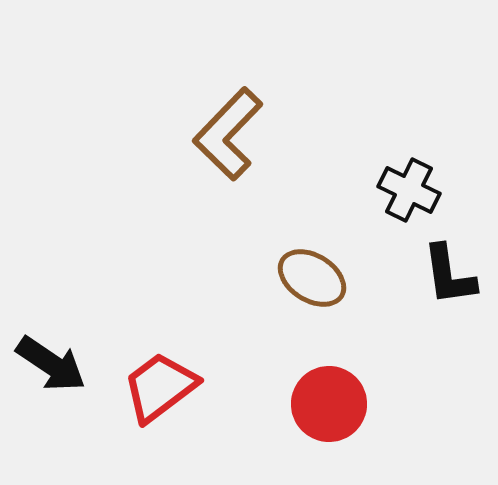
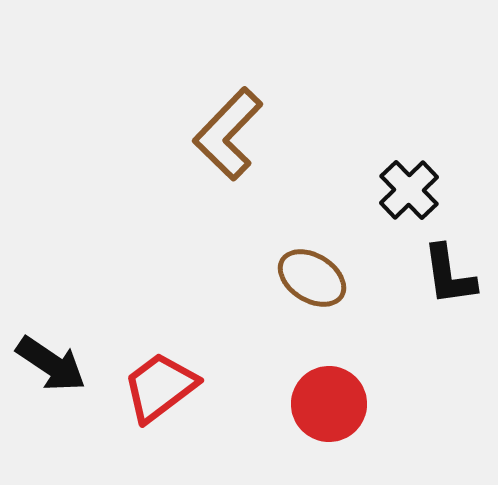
black cross: rotated 20 degrees clockwise
